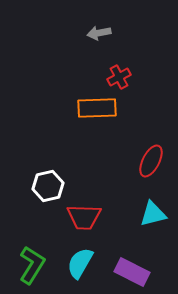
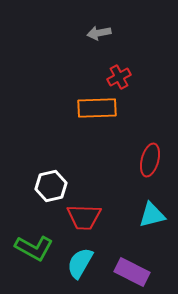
red ellipse: moved 1 px left, 1 px up; rotated 12 degrees counterclockwise
white hexagon: moved 3 px right
cyan triangle: moved 1 px left, 1 px down
green L-shape: moved 2 px right, 17 px up; rotated 87 degrees clockwise
